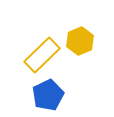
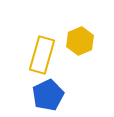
yellow rectangle: rotated 30 degrees counterclockwise
